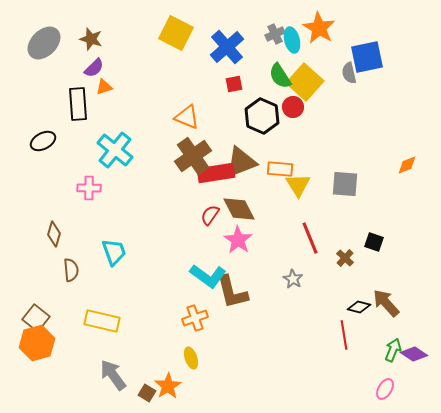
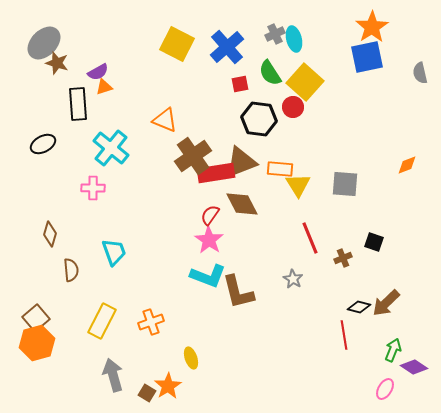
orange star at (319, 28): moved 53 px right, 1 px up; rotated 8 degrees clockwise
yellow square at (176, 33): moved 1 px right, 11 px down
brown star at (91, 39): moved 34 px left, 24 px down
cyan ellipse at (292, 40): moved 2 px right, 1 px up
purple semicircle at (94, 68): moved 4 px right, 4 px down; rotated 15 degrees clockwise
gray semicircle at (349, 73): moved 71 px right
green semicircle at (280, 76): moved 10 px left, 3 px up
red square at (234, 84): moved 6 px right
black hexagon at (262, 116): moved 3 px left, 3 px down; rotated 16 degrees counterclockwise
orange triangle at (187, 117): moved 22 px left, 3 px down
black ellipse at (43, 141): moved 3 px down
cyan cross at (115, 150): moved 4 px left, 2 px up
pink cross at (89, 188): moved 4 px right
brown diamond at (239, 209): moved 3 px right, 5 px up
brown diamond at (54, 234): moved 4 px left
pink star at (238, 240): moved 29 px left
brown cross at (345, 258): moved 2 px left; rotated 24 degrees clockwise
cyan L-shape at (208, 276): rotated 15 degrees counterclockwise
brown L-shape at (232, 292): moved 6 px right
brown arrow at (386, 303): rotated 92 degrees counterclockwise
brown square at (36, 318): rotated 12 degrees clockwise
orange cross at (195, 318): moved 44 px left, 4 px down
yellow rectangle at (102, 321): rotated 76 degrees counterclockwise
purple diamond at (414, 354): moved 13 px down
gray arrow at (113, 375): rotated 20 degrees clockwise
